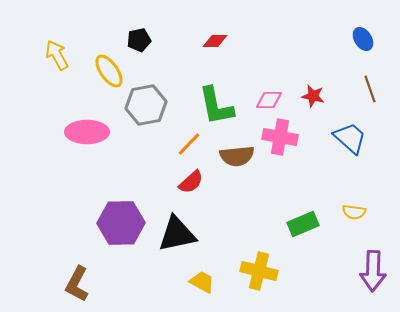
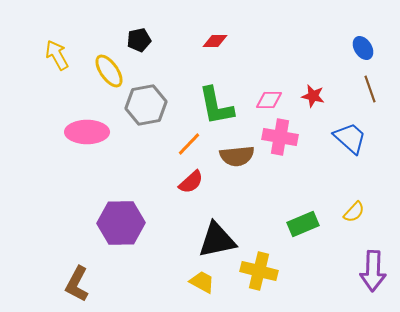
blue ellipse: moved 9 px down
yellow semicircle: rotated 55 degrees counterclockwise
black triangle: moved 40 px right, 6 px down
